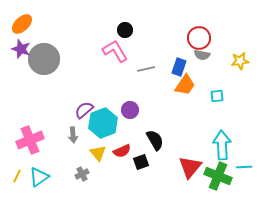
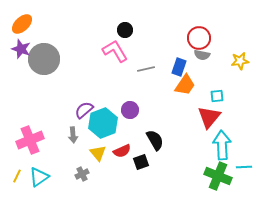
red triangle: moved 19 px right, 50 px up
